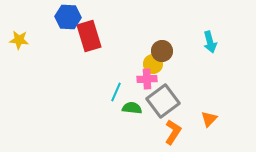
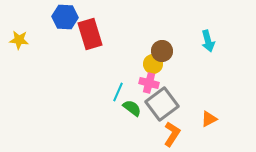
blue hexagon: moved 3 px left
red rectangle: moved 1 px right, 2 px up
cyan arrow: moved 2 px left, 1 px up
pink cross: moved 2 px right, 4 px down; rotated 18 degrees clockwise
cyan line: moved 2 px right
gray square: moved 1 px left, 3 px down
green semicircle: rotated 30 degrees clockwise
orange triangle: rotated 18 degrees clockwise
orange L-shape: moved 1 px left, 2 px down
